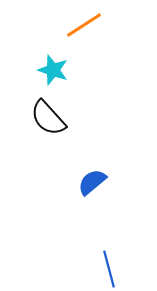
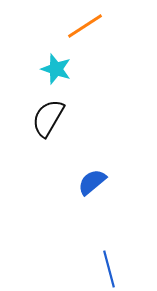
orange line: moved 1 px right, 1 px down
cyan star: moved 3 px right, 1 px up
black semicircle: rotated 72 degrees clockwise
